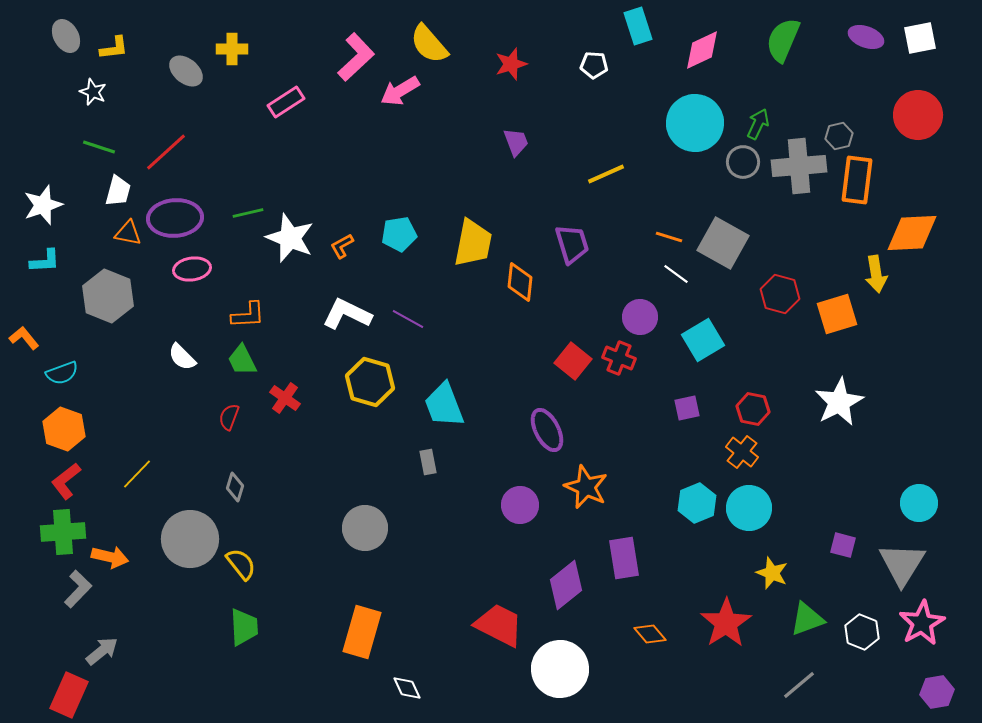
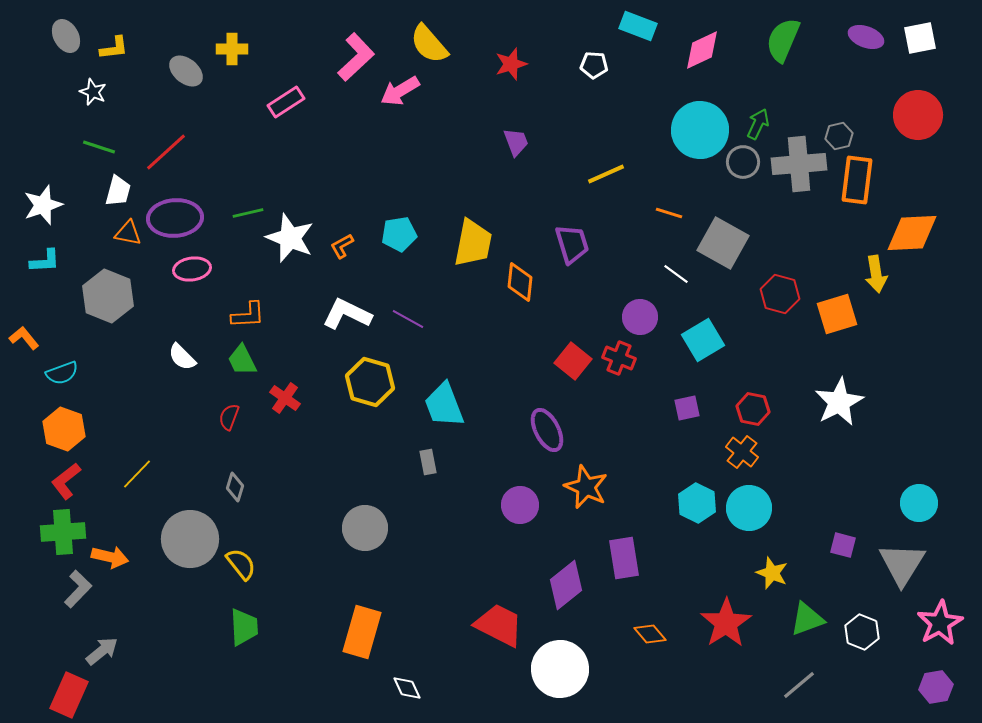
cyan rectangle at (638, 26): rotated 51 degrees counterclockwise
cyan circle at (695, 123): moved 5 px right, 7 px down
gray cross at (799, 166): moved 2 px up
orange line at (669, 237): moved 24 px up
cyan hexagon at (697, 503): rotated 12 degrees counterclockwise
pink star at (922, 623): moved 18 px right
purple hexagon at (937, 692): moved 1 px left, 5 px up
